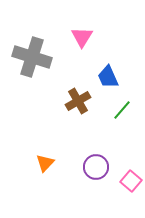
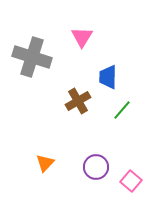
blue trapezoid: rotated 25 degrees clockwise
